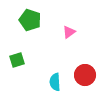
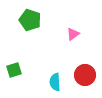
pink triangle: moved 4 px right, 2 px down
green square: moved 3 px left, 10 px down
